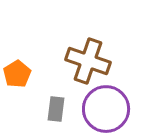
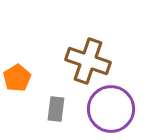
orange pentagon: moved 4 px down
purple circle: moved 5 px right
